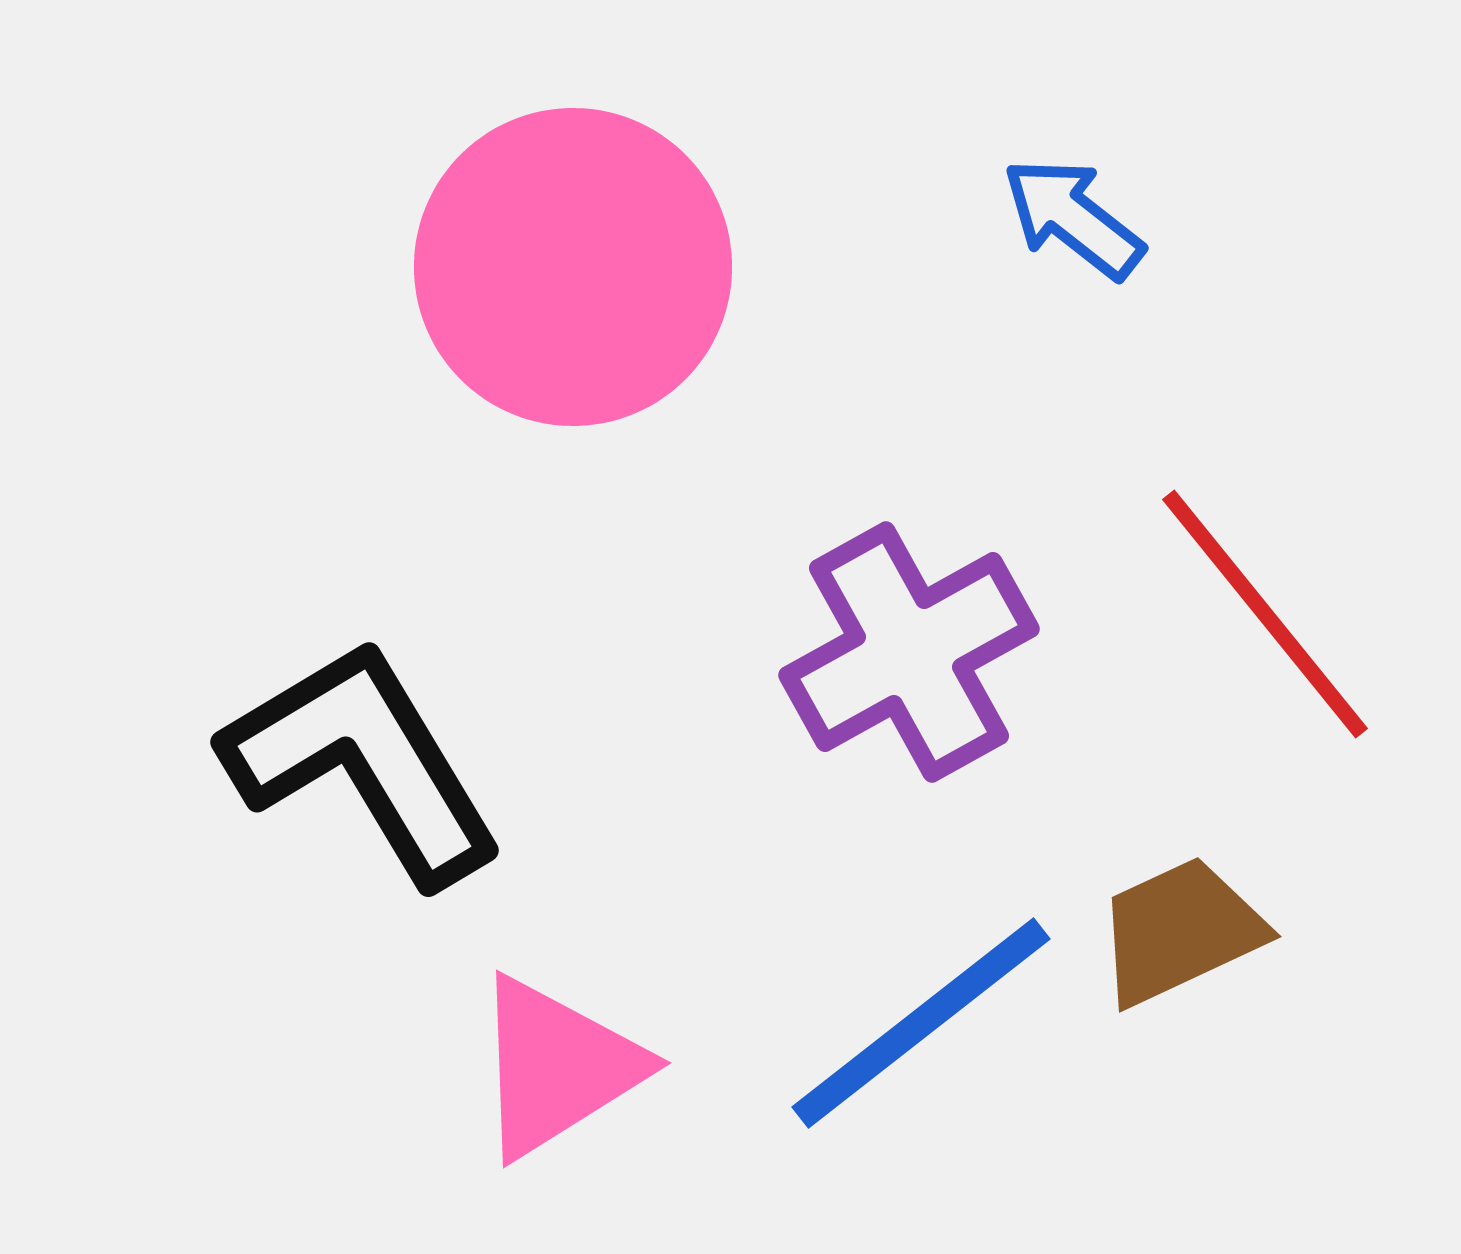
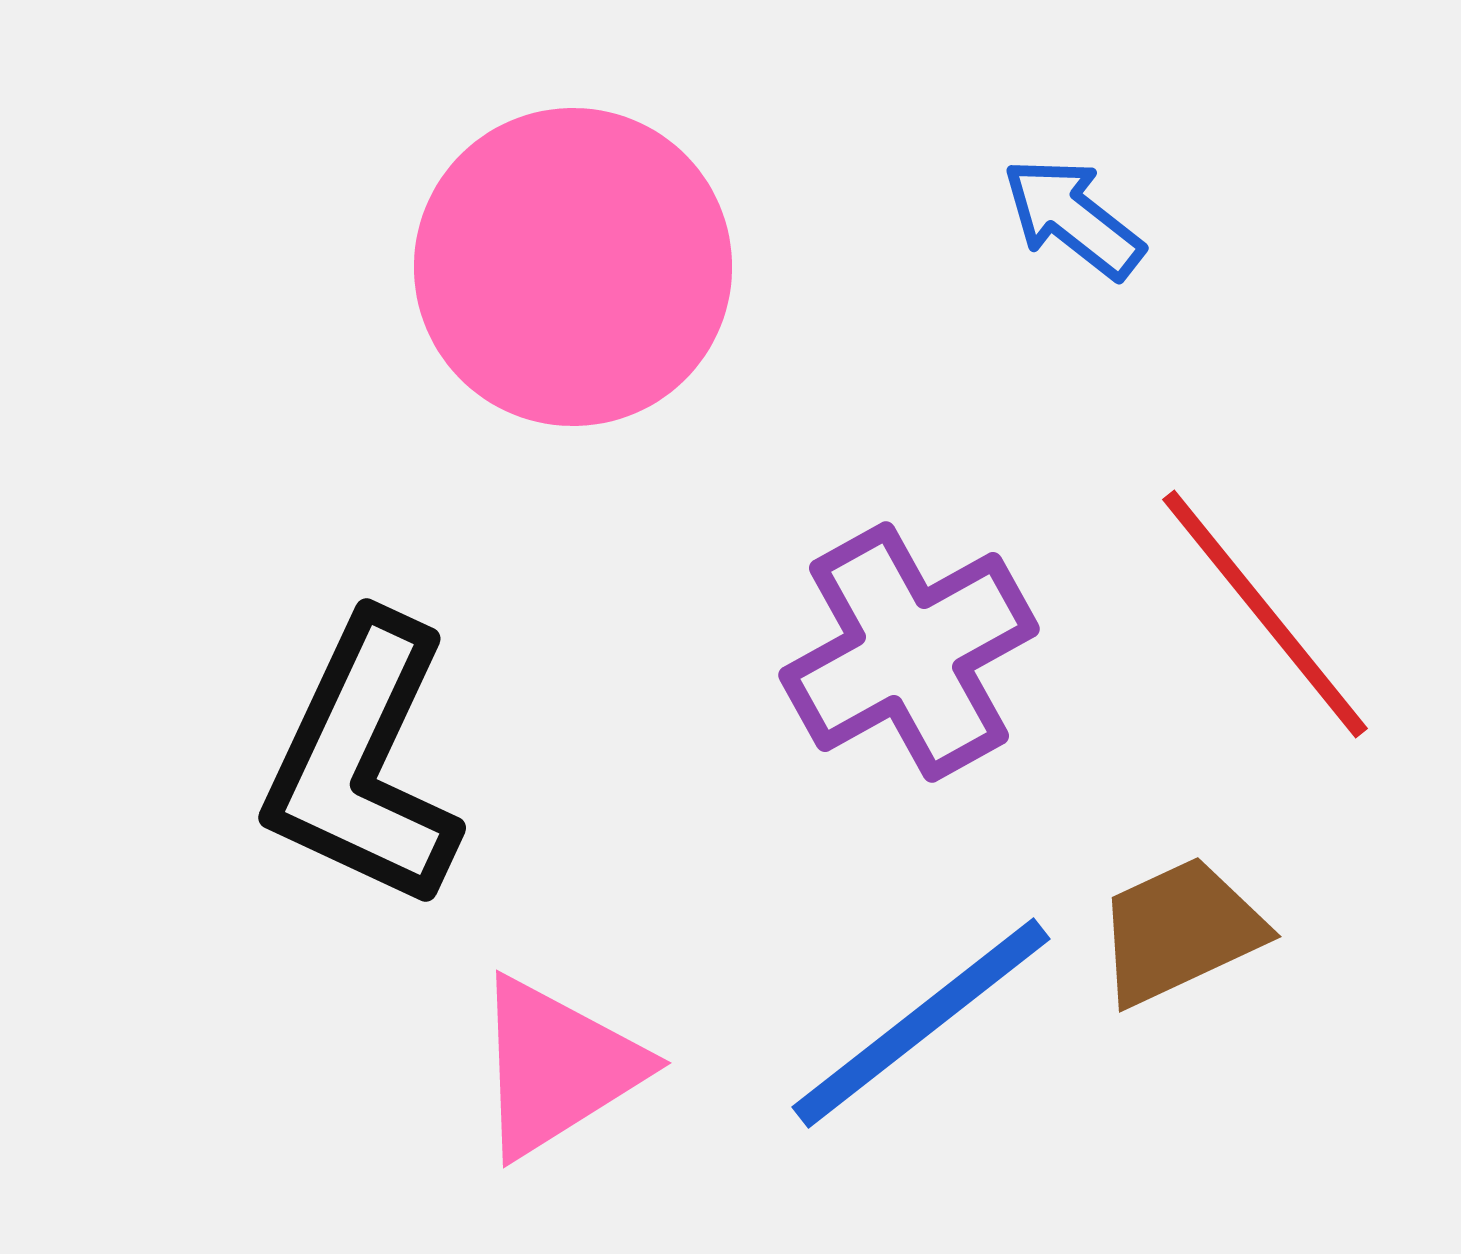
black L-shape: rotated 124 degrees counterclockwise
